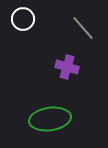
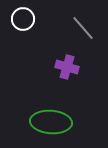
green ellipse: moved 1 px right, 3 px down; rotated 12 degrees clockwise
